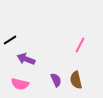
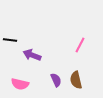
black line: rotated 40 degrees clockwise
purple arrow: moved 6 px right, 4 px up
